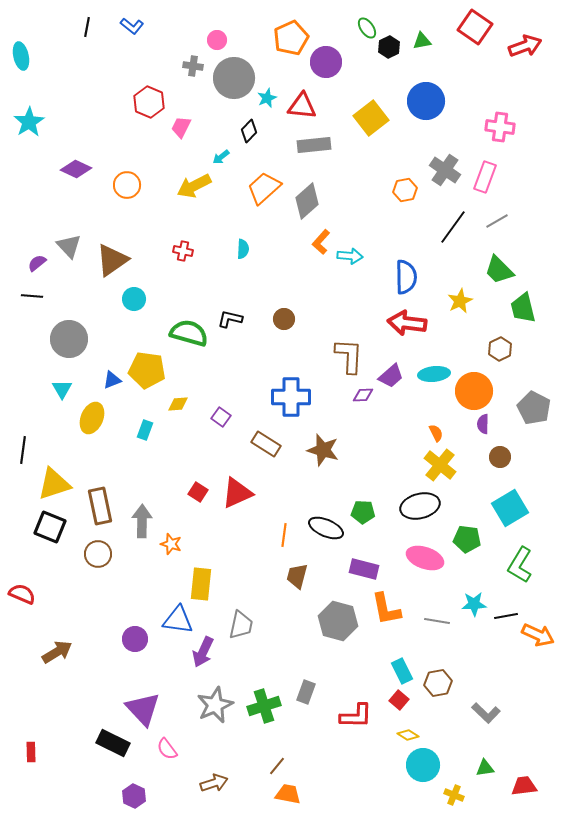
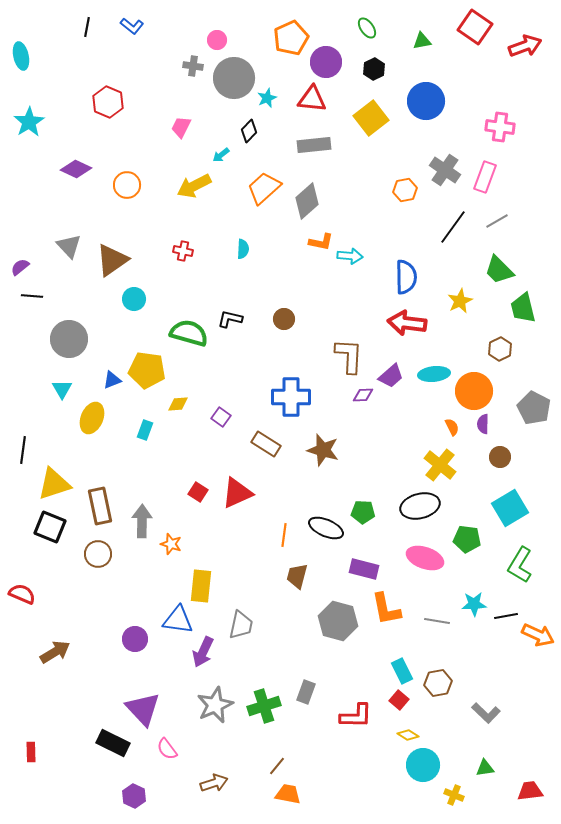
black hexagon at (389, 47): moved 15 px left, 22 px down
red hexagon at (149, 102): moved 41 px left
red triangle at (302, 106): moved 10 px right, 7 px up
cyan arrow at (221, 157): moved 2 px up
orange L-shape at (321, 242): rotated 120 degrees counterclockwise
purple semicircle at (37, 263): moved 17 px left, 4 px down
orange semicircle at (436, 433): moved 16 px right, 6 px up
yellow rectangle at (201, 584): moved 2 px down
brown arrow at (57, 652): moved 2 px left
red trapezoid at (524, 786): moved 6 px right, 5 px down
